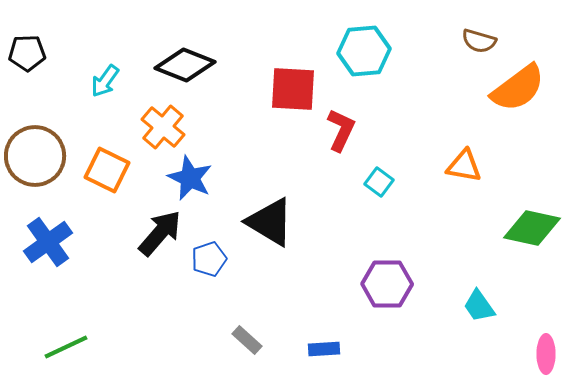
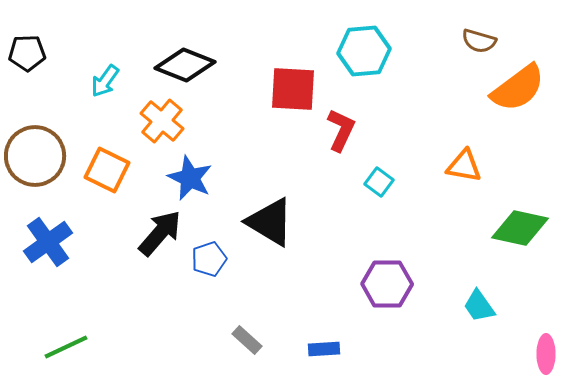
orange cross: moved 1 px left, 6 px up
green diamond: moved 12 px left
